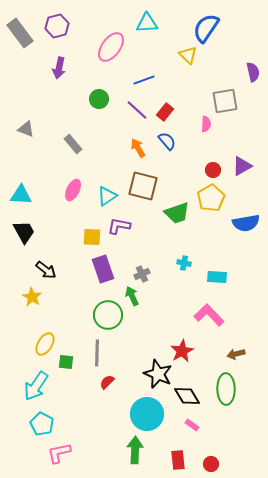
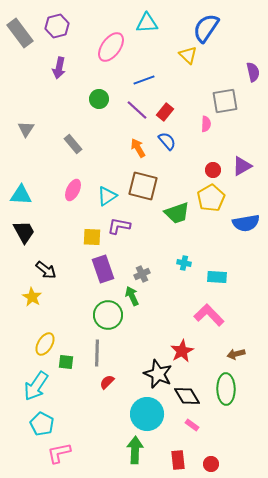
gray triangle at (26, 129): rotated 42 degrees clockwise
